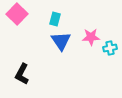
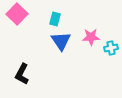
cyan cross: moved 1 px right
